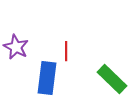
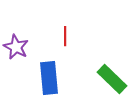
red line: moved 1 px left, 15 px up
blue rectangle: moved 2 px right; rotated 12 degrees counterclockwise
